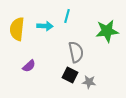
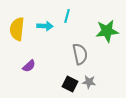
gray semicircle: moved 4 px right, 2 px down
black square: moved 9 px down
